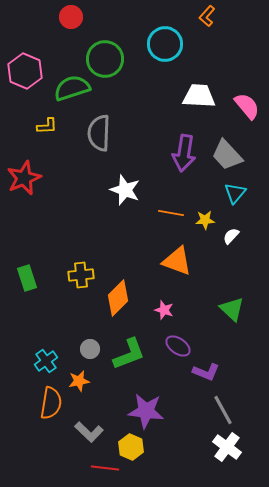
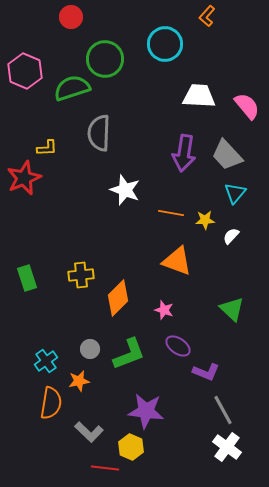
yellow L-shape: moved 22 px down
